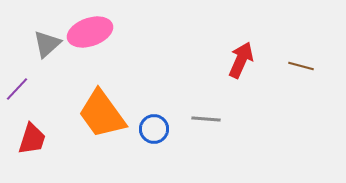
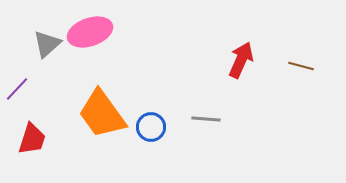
blue circle: moved 3 px left, 2 px up
